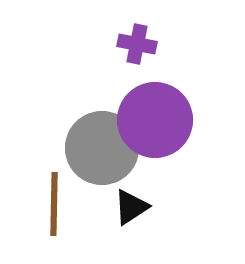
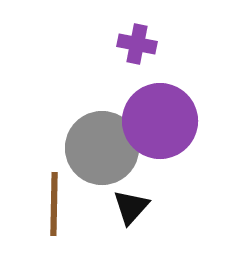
purple circle: moved 5 px right, 1 px down
black triangle: rotated 15 degrees counterclockwise
